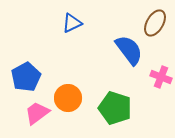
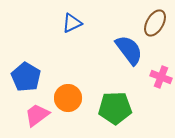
blue pentagon: rotated 12 degrees counterclockwise
green pentagon: rotated 20 degrees counterclockwise
pink trapezoid: moved 2 px down
